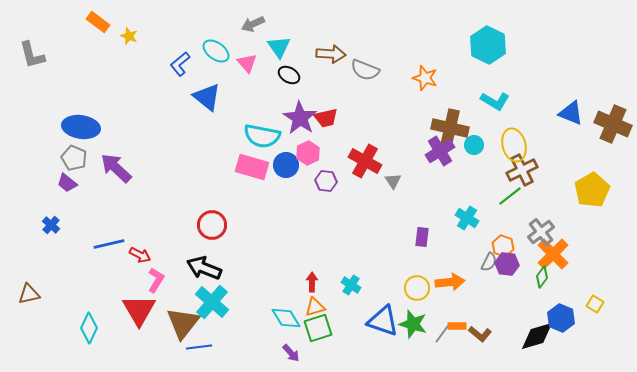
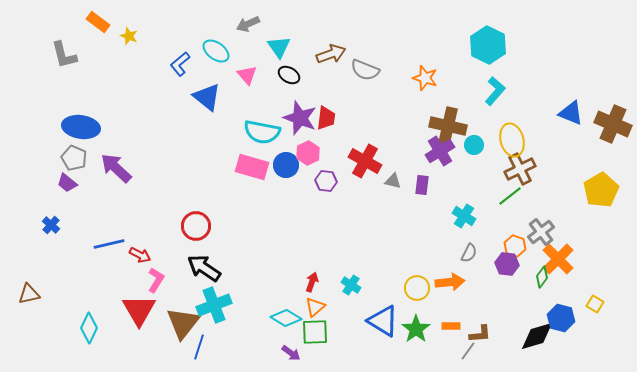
gray arrow at (253, 24): moved 5 px left
brown arrow at (331, 54): rotated 24 degrees counterclockwise
gray L-shape at (32, 55): moved 32 px right
pink triangle at (247, 63): moved 12 px down
cyan L-shape at (495, 101): moved 10 px up; rotated 80 degrees counterclockwise
purple star at (300, 118): rotated 12 degrees counterclockwise
red trapezoid at (326, 118): rotated 70 degrees counterclockwise
brown cross at (450, 128): moved 2 px left, 2 px up
cyan semicircle at (262, 136): moved 4 px up
yellow ellipse at (514, 145): moved 2 px left, 5 px up
brown cross at (522, 170): moved 2 px left, 1 px up
gray triangle at (393, 181): rotated 42 degrees counterclockwise
yellow pentagon at (592, 190): moved 9 px right
cyan cross at (467, 218): moved 3 px left, 2 px up
red circle at (212, 225): moved 16 px left, 1 px down
purple rectangle at (422, 237): moved 52 px up
orange hexagon at (503, 246): moved 12 px right
orange cross at (553, 254): moved 5 px right, 5 px down
gray semicircle at (489, 262): moved 20 px left, 9 px up
black arrow at (204, 268): rotated 12 degrees clockwise
red arrow at (312, 282): rotated 18 degrees clockwise
cyan cross at (212, 302): moved 2 px right, 3 px down; rotated 28 degrees clockwise
orange triangle at (315, 307): rotated 25 degrees counterclockwise
cyan diamond at (286, 318): rotated 28 degrees counterclockwise
blue hexagon at (561, 318): rotated 8 degrees counterclockwise
blue triangle at (383, 321): rotated 12 degrees clockwise
green star at (413, 324): moved 3 px right, 5 px down; rotated 20 degrees clockwise
orange rectangle at (457, 326): moved 6 px left
green square at (318, 328): moved 3 px left, 4 px down; rotated 16 degrees clockwise
gray line at (442, 334): moved 26 px right, 17 px down
brown L-shape at (480, 334): rotated 45 degrees counterclockwise
blue line at (199, 347): rotated 65 degrees counterclockwise
purple arrow at (291, 353): rotated 12 degrees counterclockwise
